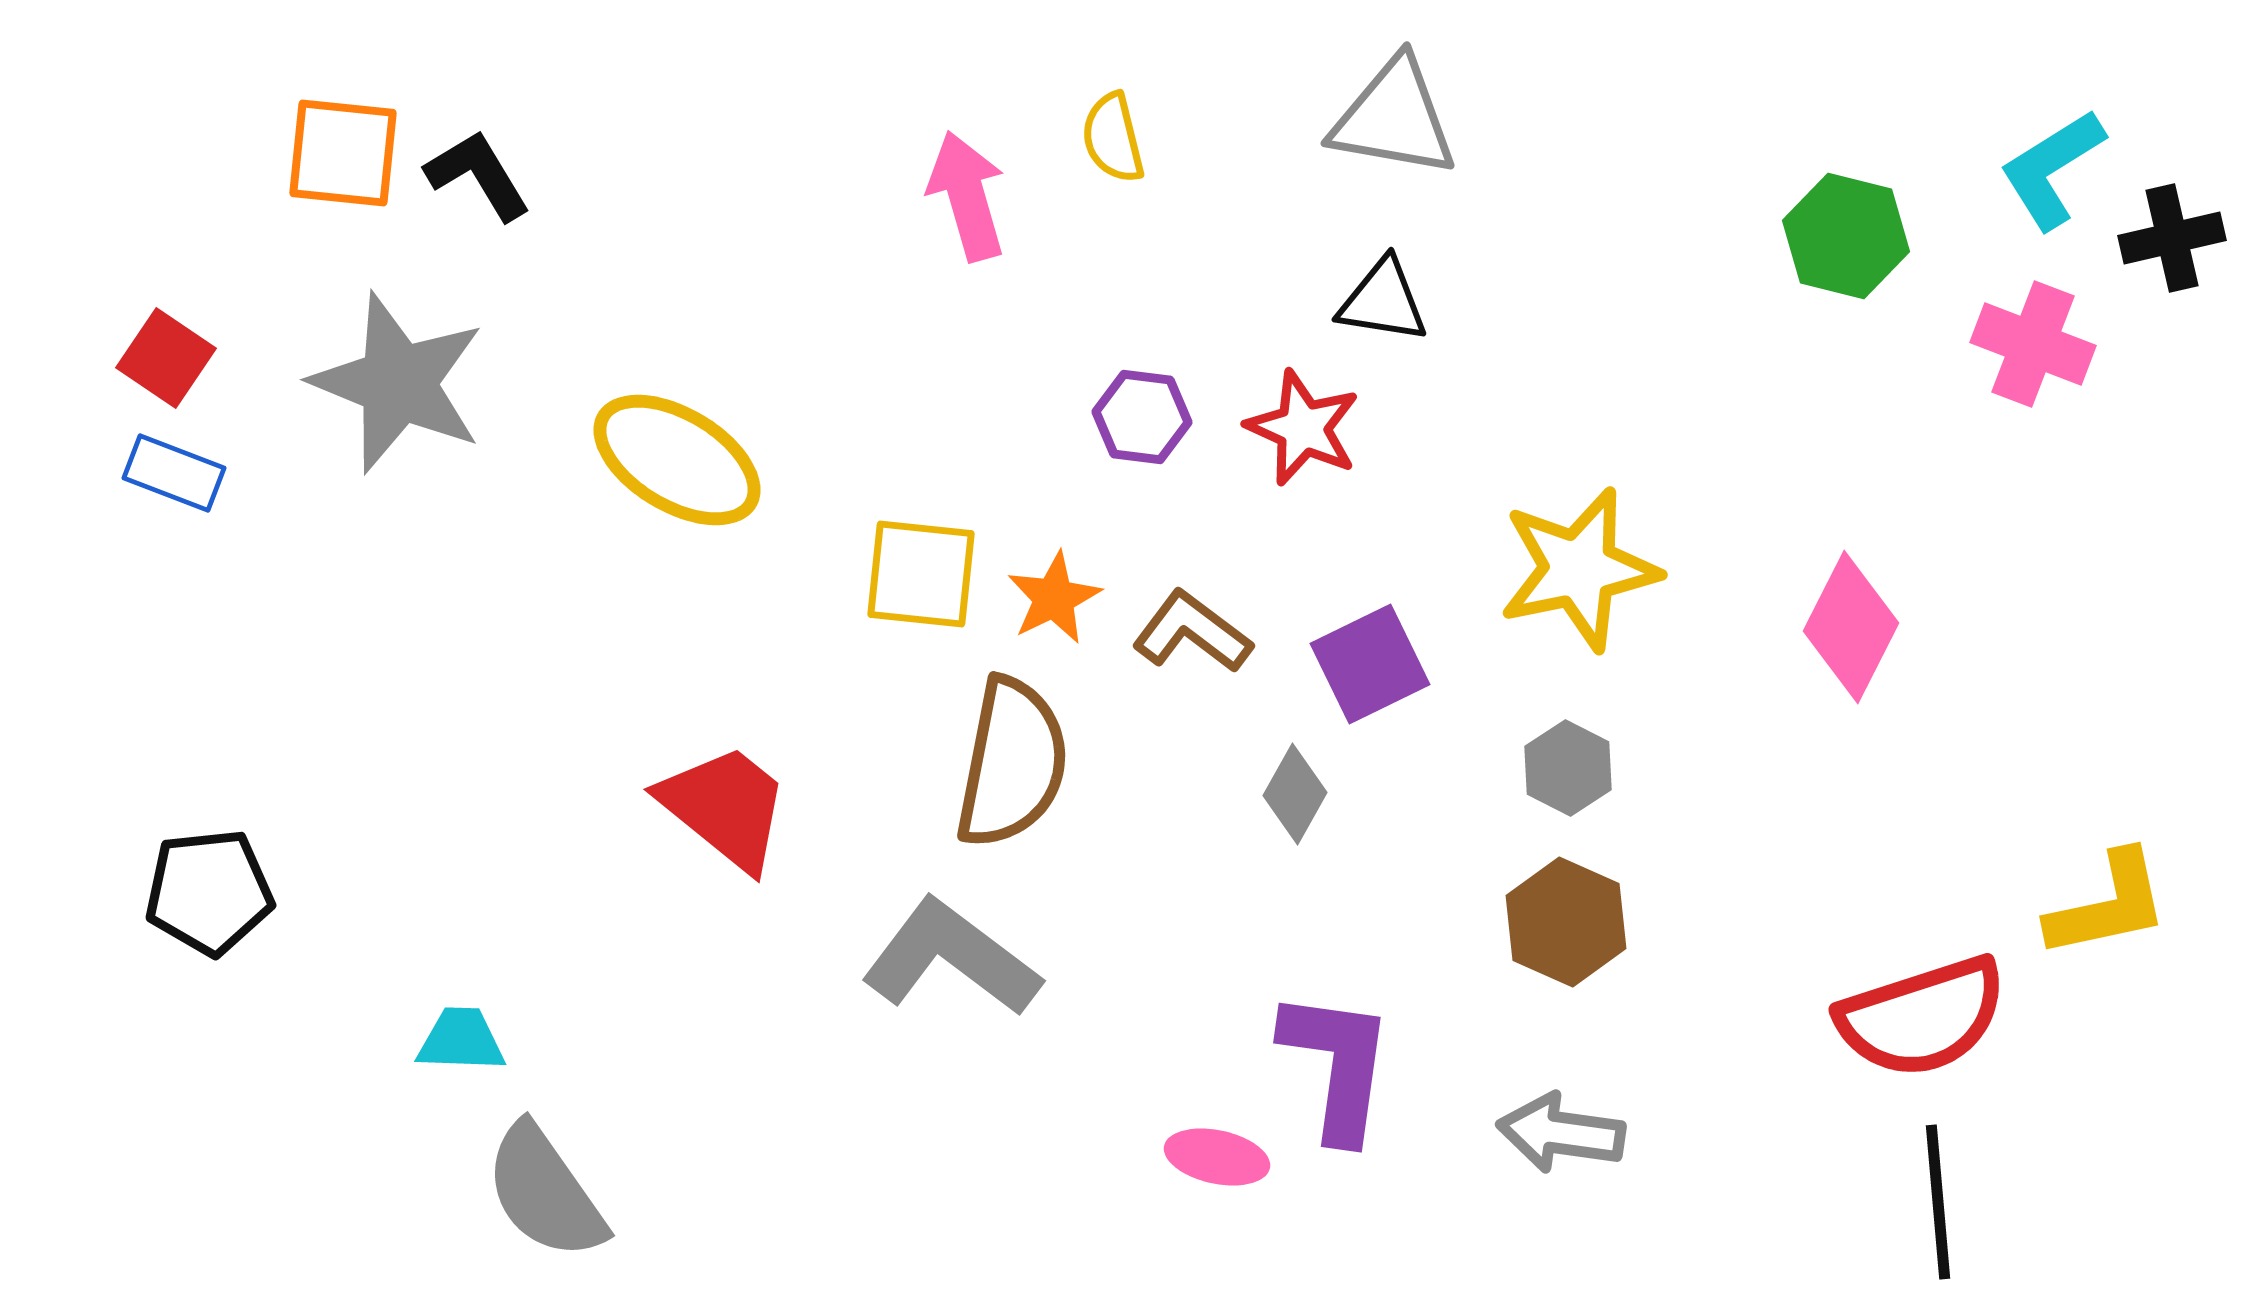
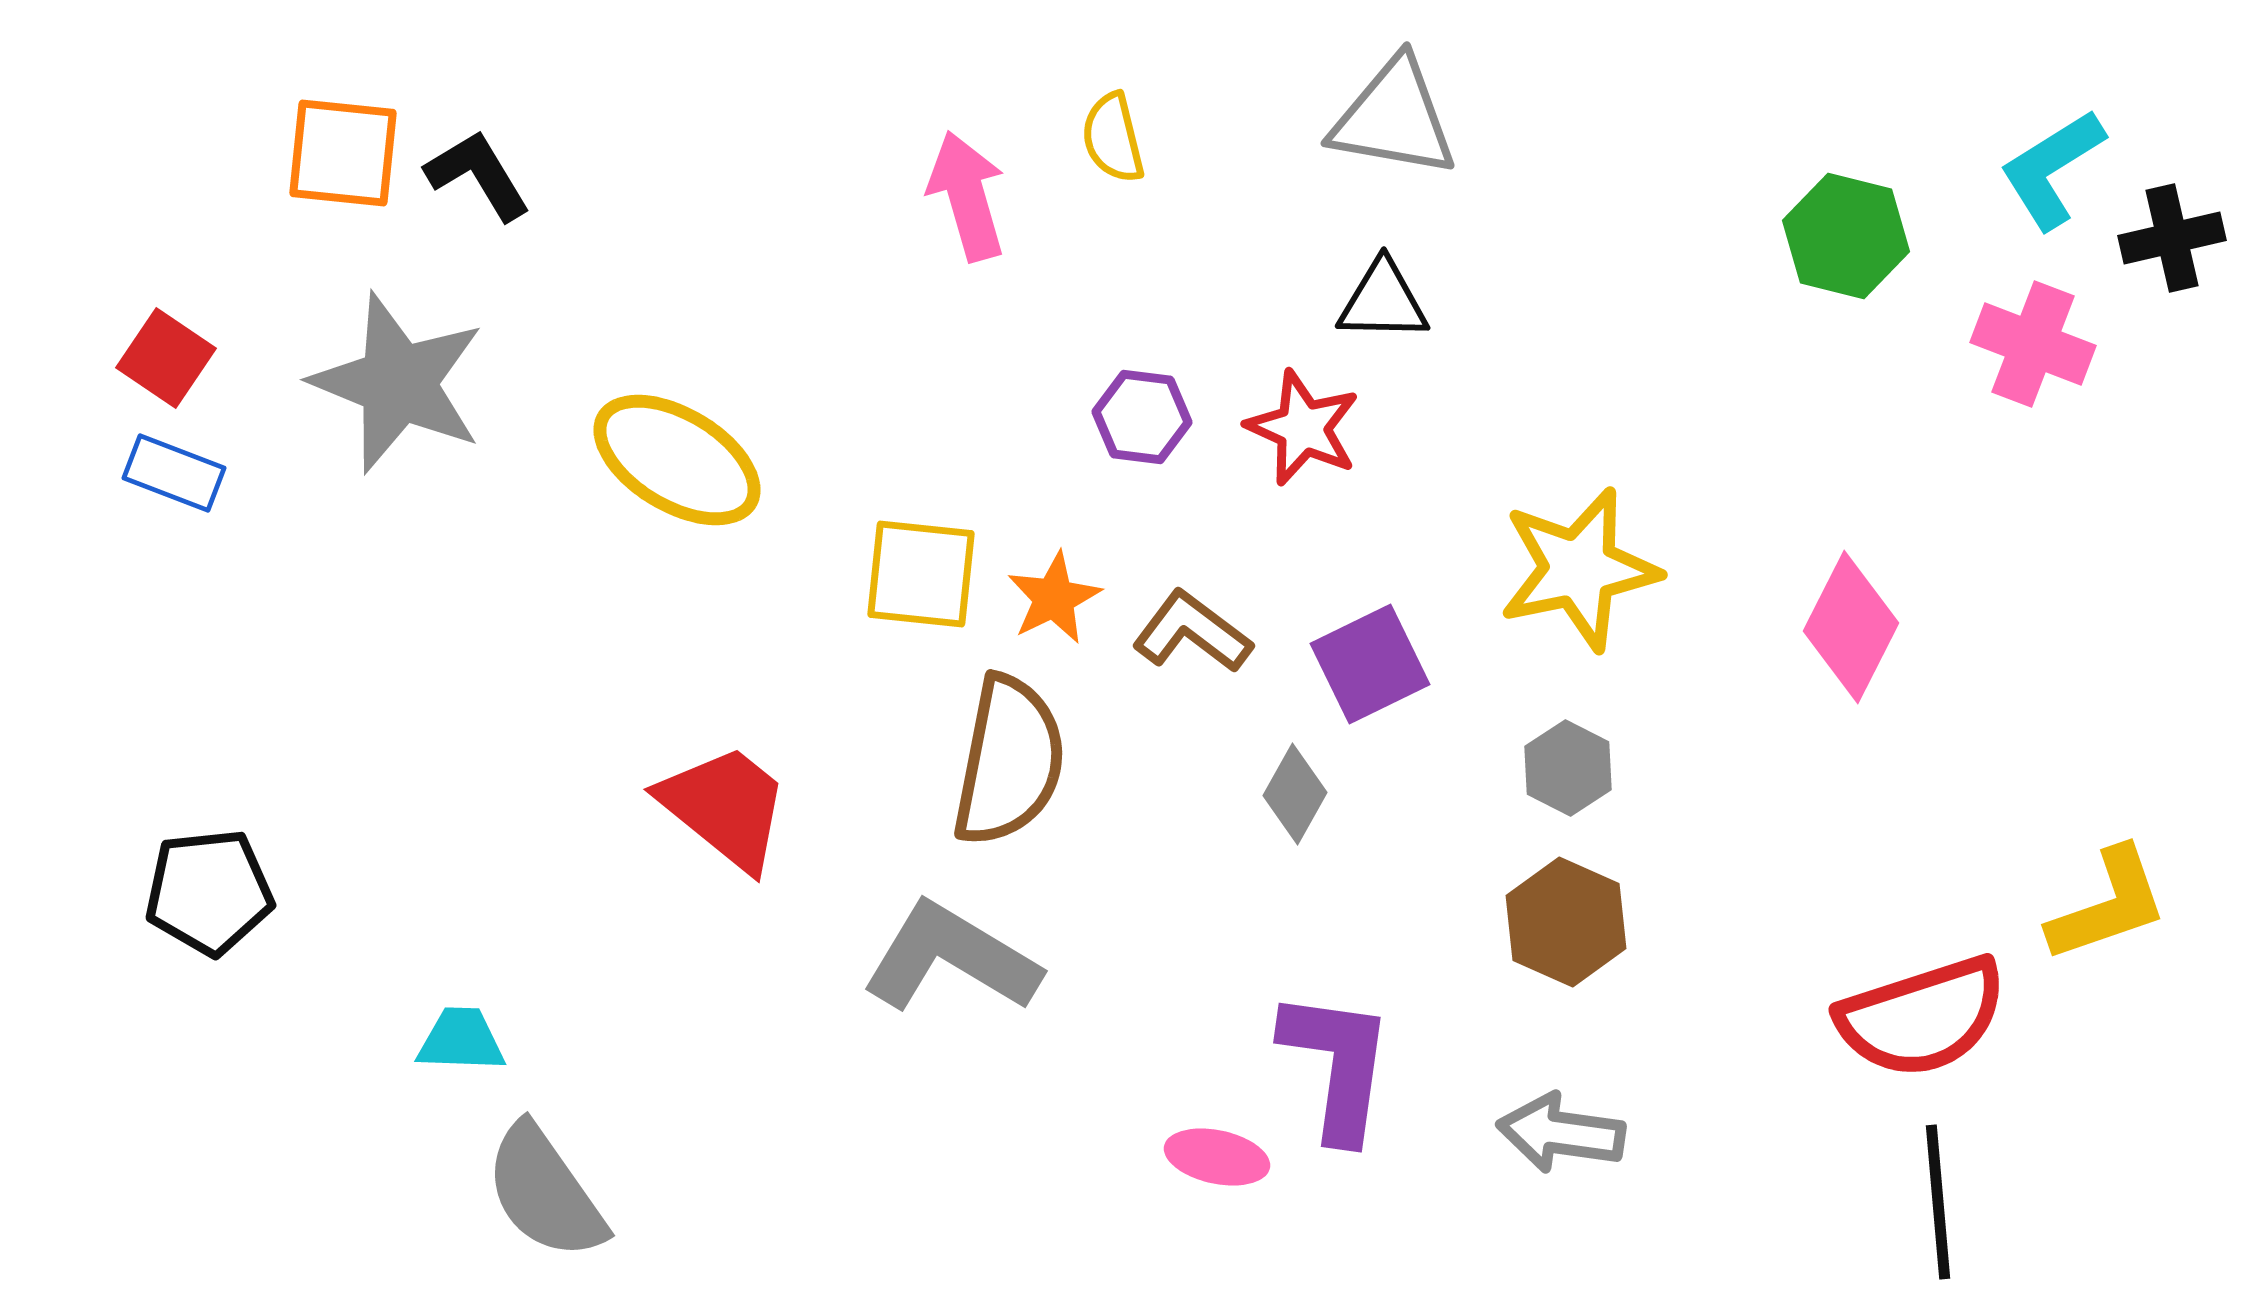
black triangle: rotated 8 degrees counterclockwise
brown semicircle: moved 3 px left, 2 px up
yellow L-shape: rotated 7 degrees counterclockwise
gray L-shape: rotated 6 degrees counterclockwise
